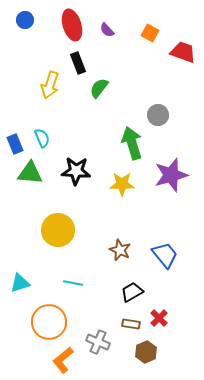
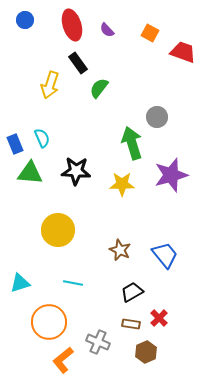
black rectangle: rotated 15 degrees counterclockwise
gray circle: moved 1 px left, 2 px down
